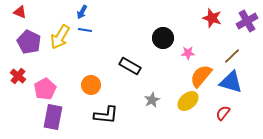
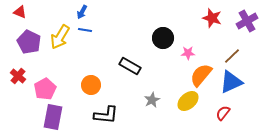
orange semicircle: moved 1 px up
blue triangle: rotated 40 degrees counterclockwise
